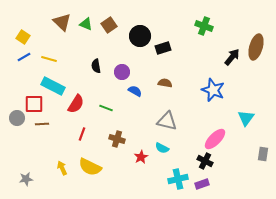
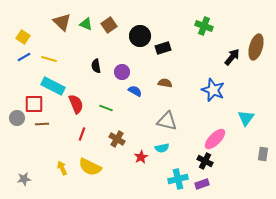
red semicircle: rotated 54 degrees counterclockwise
brown cross: rotated 14 degrees clockwise
cyan semicircle: rotated 40 degrees counterclockwise
gray star: moved 2 px left
